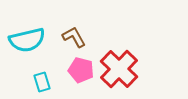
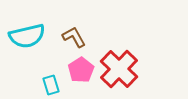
cyan semicircle: moved 4 px up
pink pentagon: rotated 25 degrees clockwise
cyan rectangle: moved 9 px right, 3 px down
